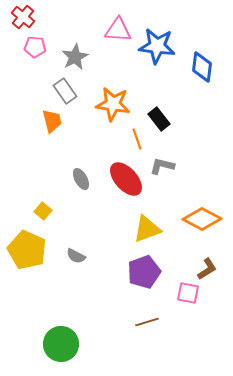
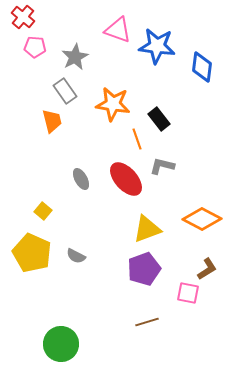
pink triangle: rotated 16 degrees clockwise
yellow pentagon: moved 5 px right, 3 px down
purple pentagon: moved 3 px up
